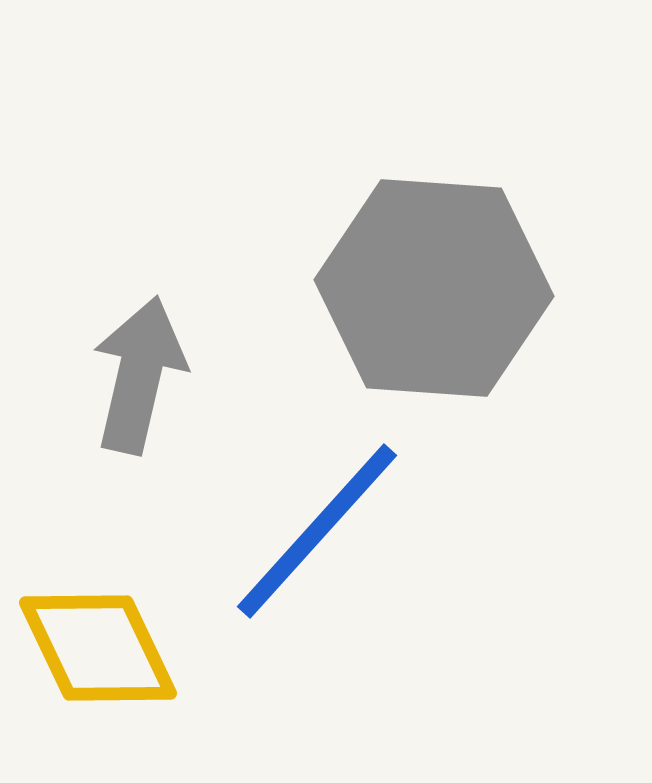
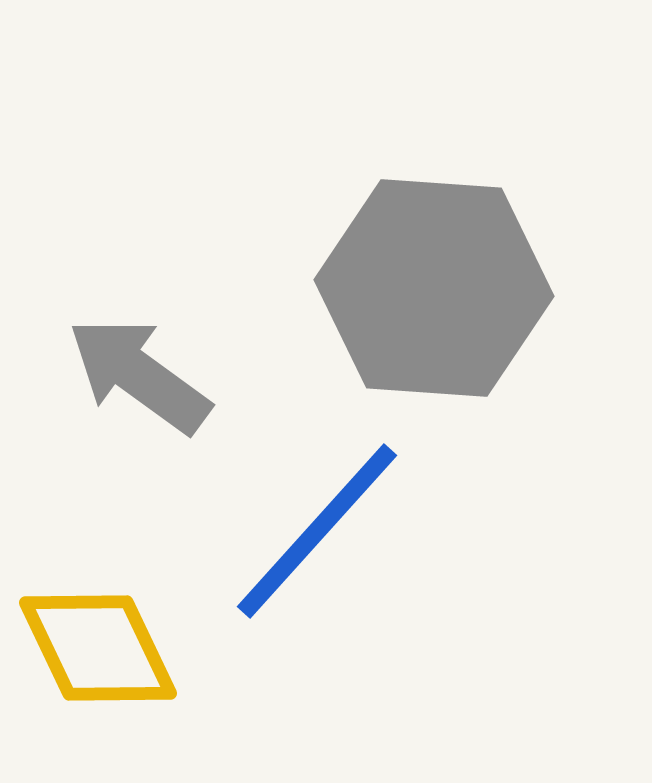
gray arrow: rotated 67 degrees counterclockwise
